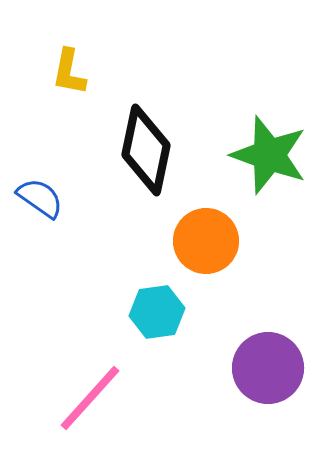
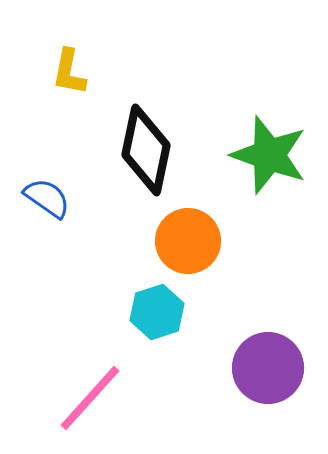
blue semicircle: moved 7 px right
orange circle: moved 18 px left
cyan hexagon: rotated 10 degrees counterclockwise
